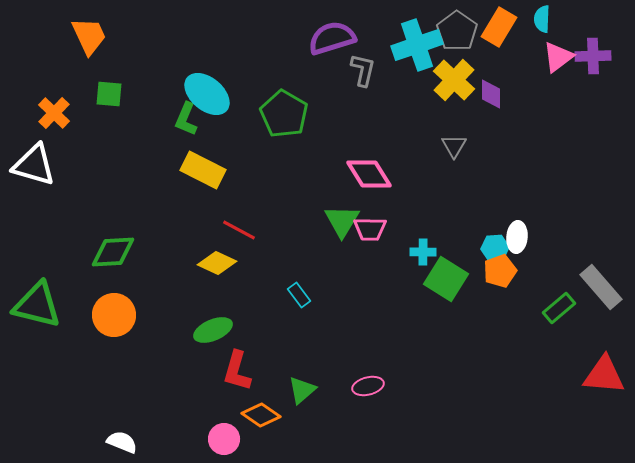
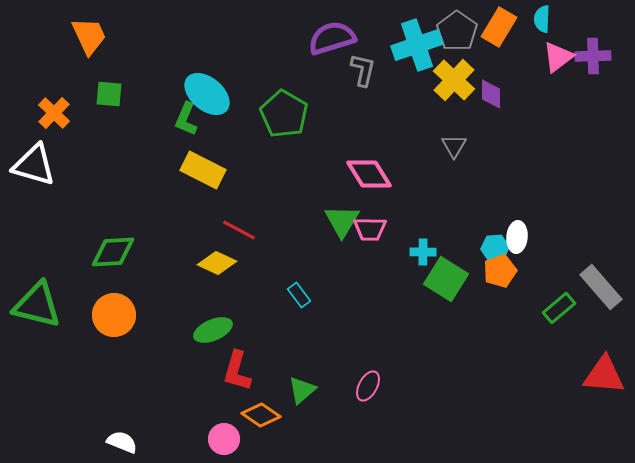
pink ellipse at (368, 386): rotated 48 degrees counterclockwise
